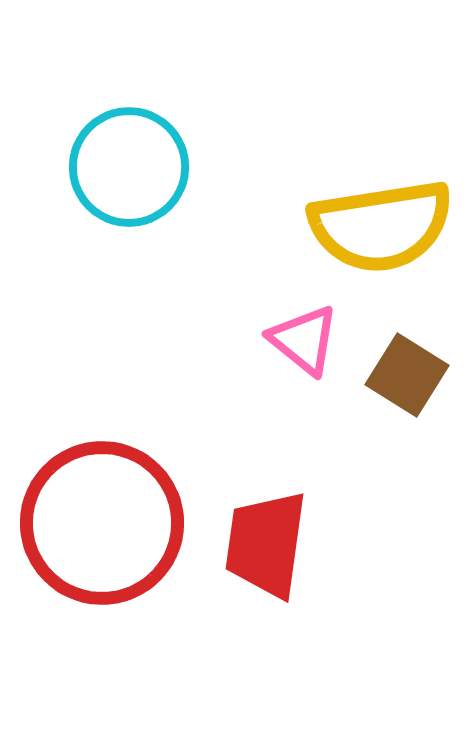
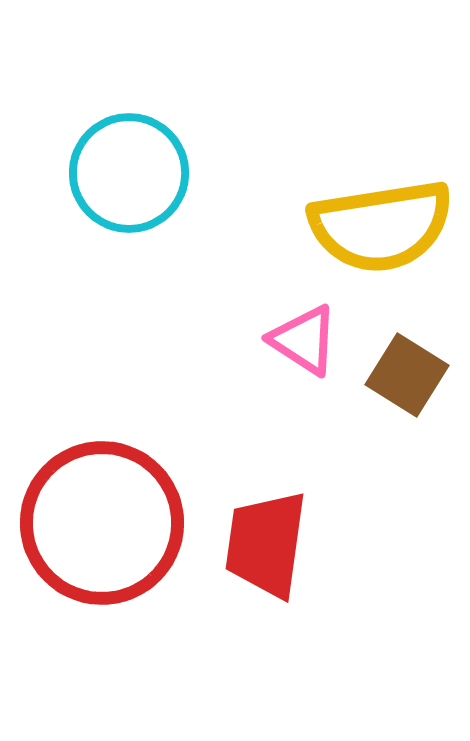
cyan circle: moved 6 px down
pink triangle: rotated 6 degrees counterclockwise
